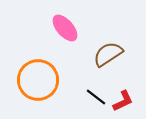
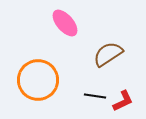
pink ellipse: moved 5 px up
black line: moved 1 px left, 1 px up; rotated 30 degrees counterclockwise
